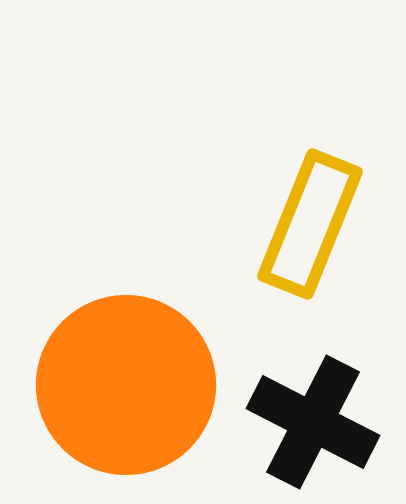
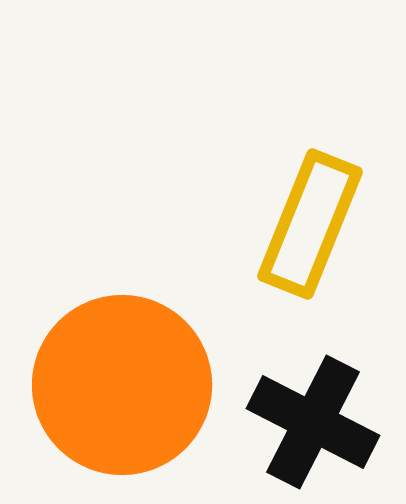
orange circle: moved 4 px left
